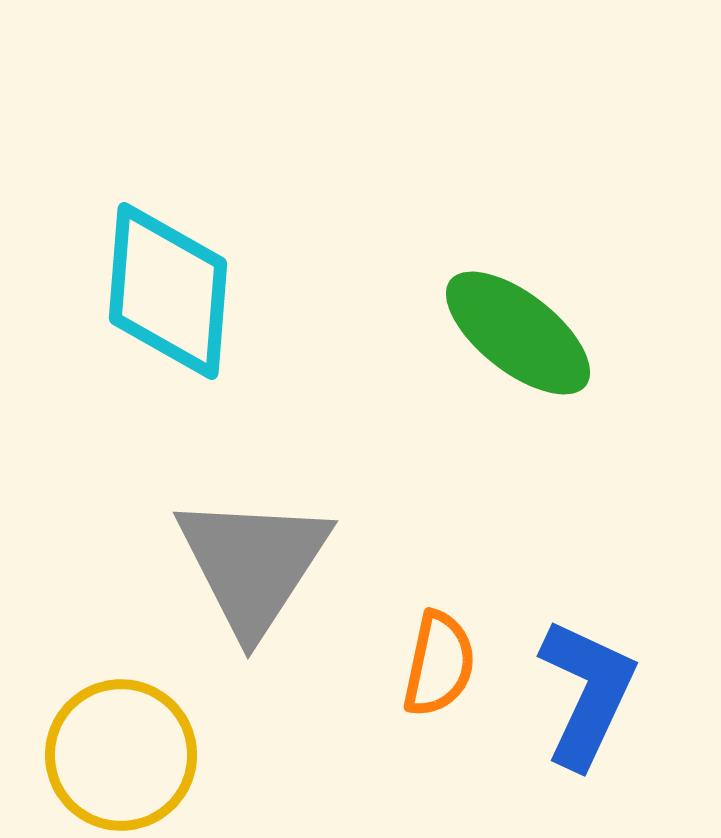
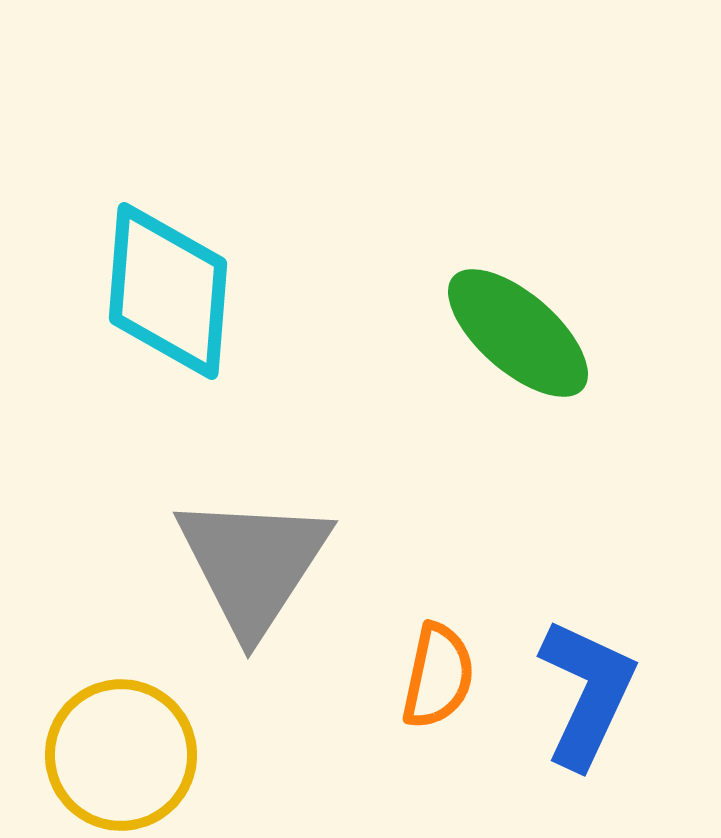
green ellipse: rotated 3 degrees clockwise
orange semicircle: moved 1 px left, 12 px down
